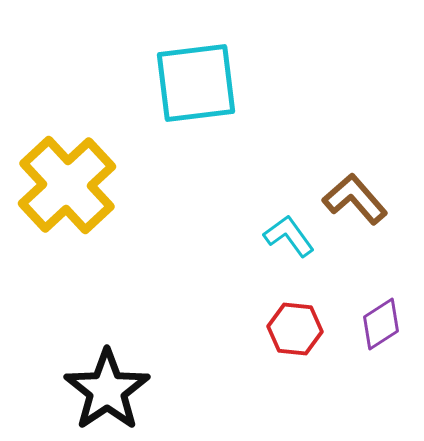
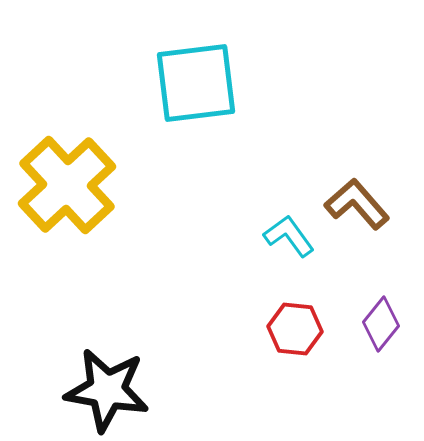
brown L-shape: moved 2 px right, 5 px down
purple diamond: rotated 18 degrees counterclockwise
black star: rotated 28 degrees counterclockwise
